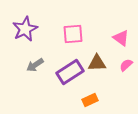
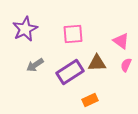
pink triangle: moved 3 px down
pink semicircle: rotated 24 degrees counterclockwise
